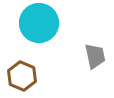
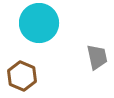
gray trapezoid: moved 2 px right, 1 px down
